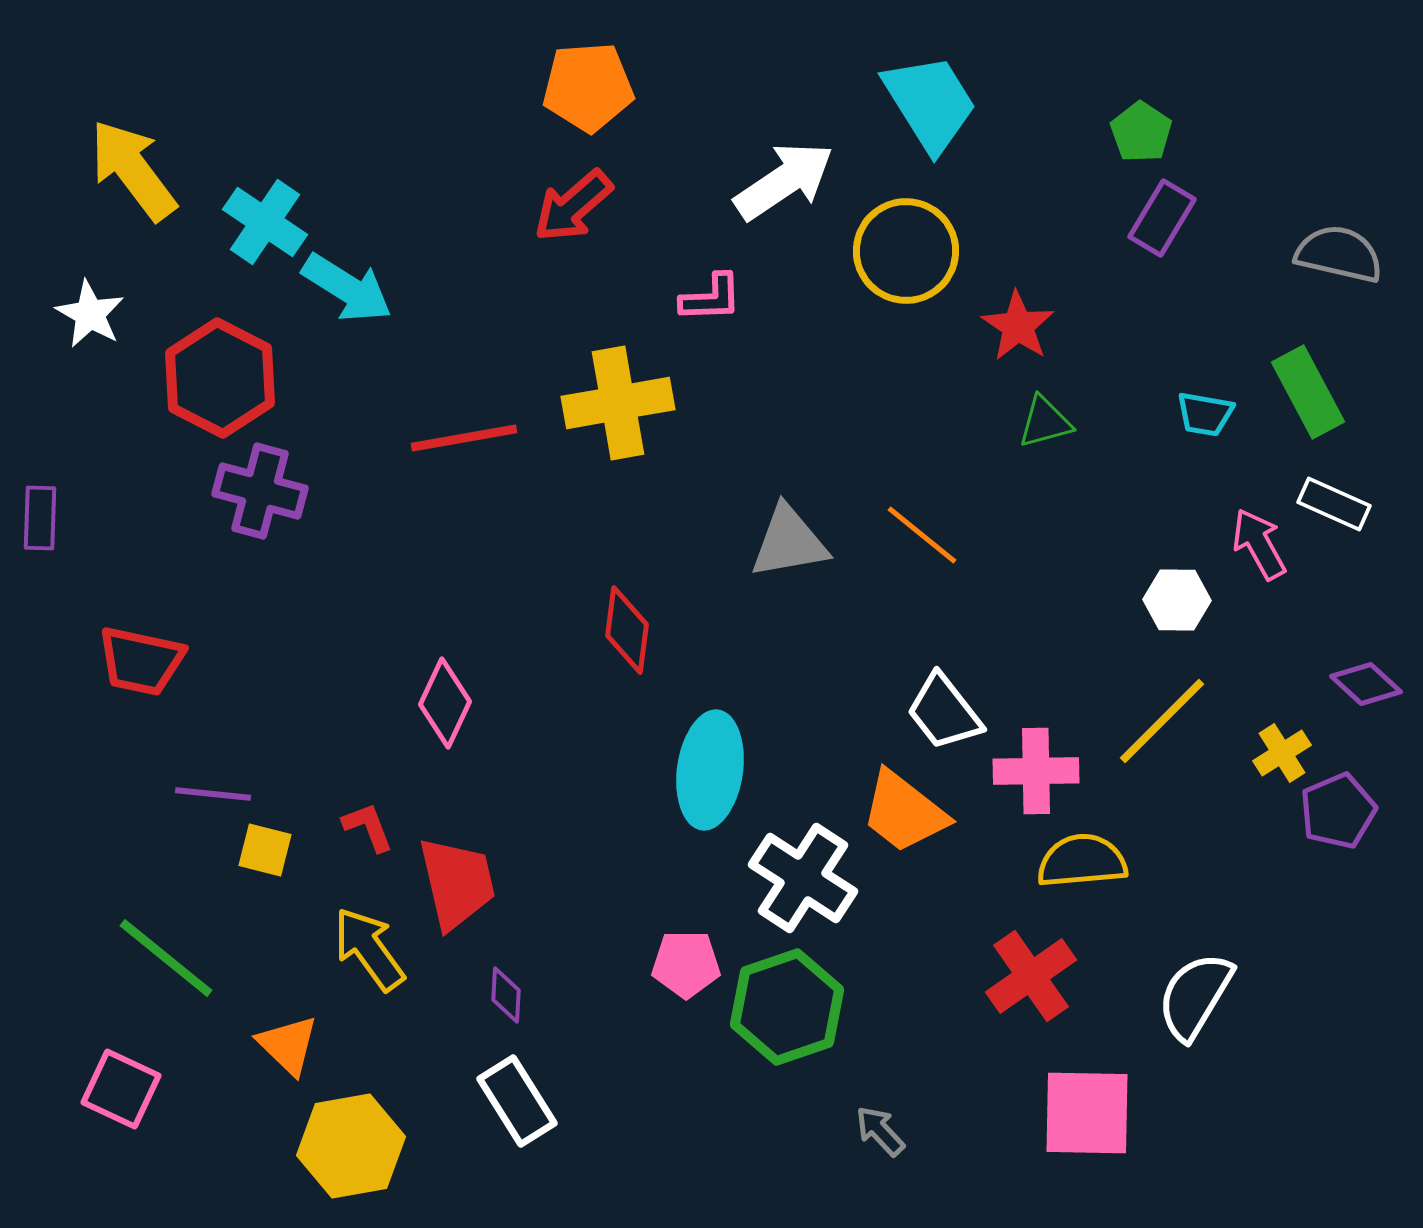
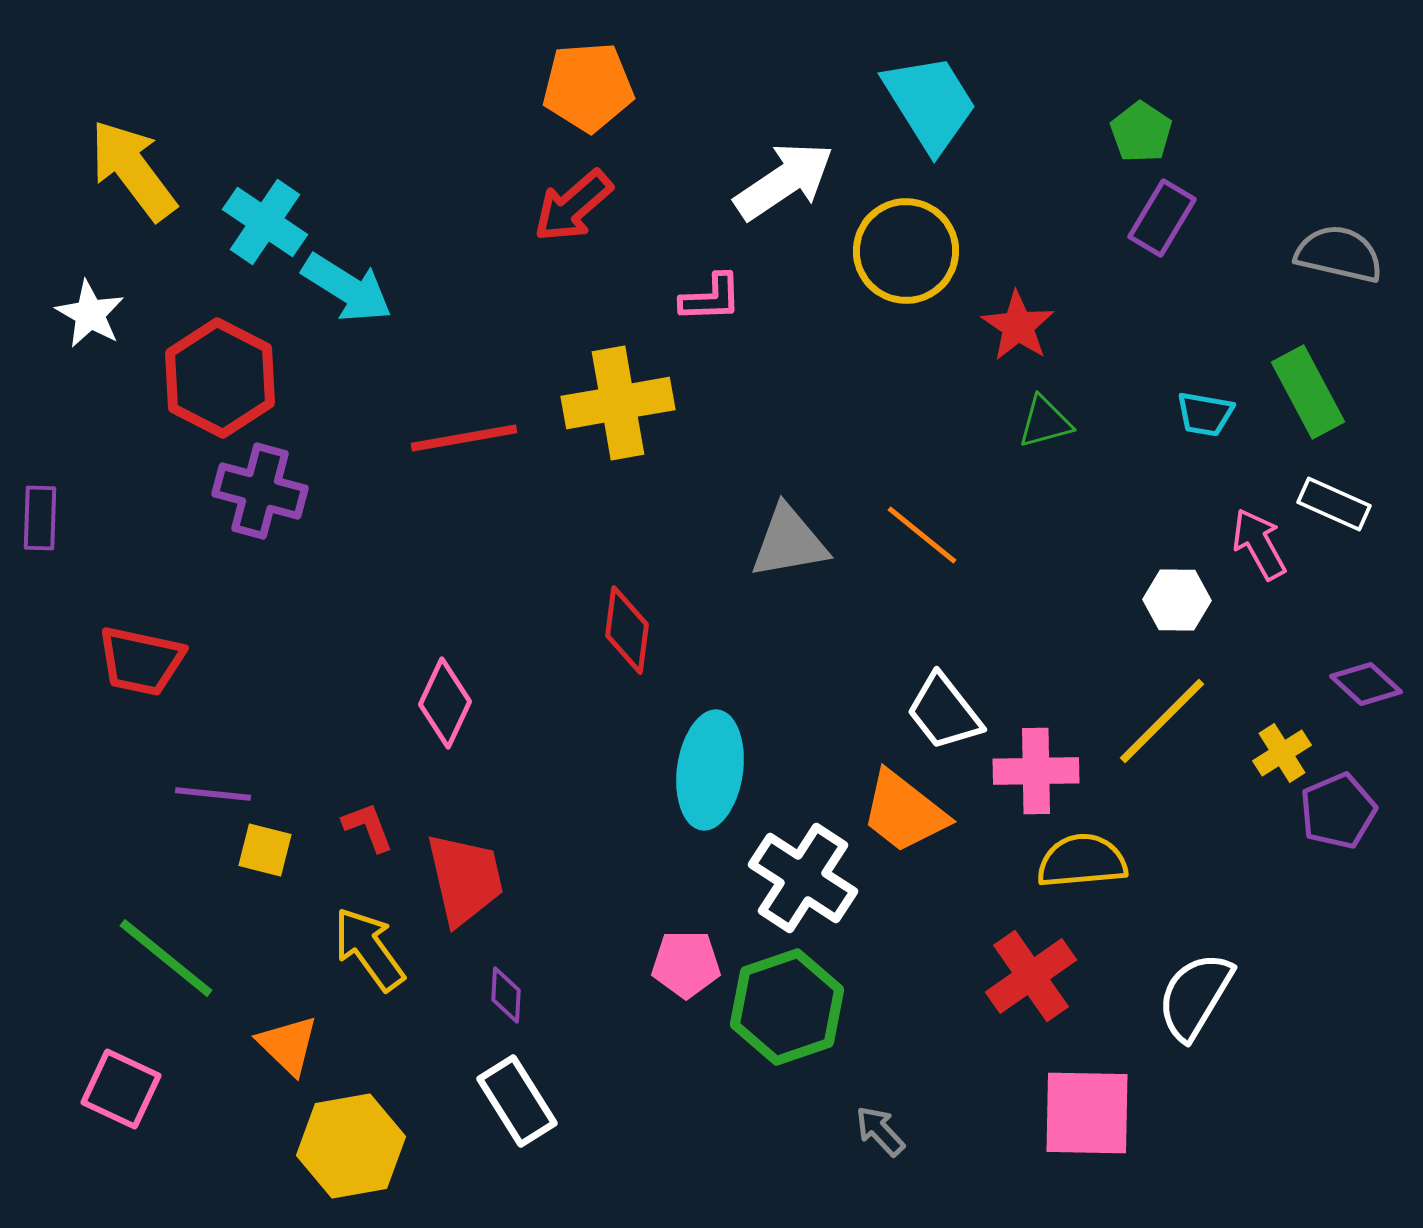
red trapezoid at (457, 883): moved 8 px right, 4 px up
